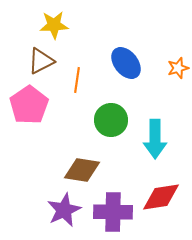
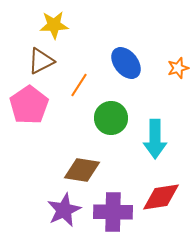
orange line: moved 2 px right, 5 px down; rotated 25 degrees clockwise
green circle: moved 2 px up
